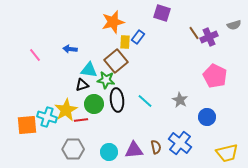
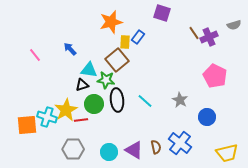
orange star: moved 2 px left
blue arrow: rotated 40 degrees clockwise
brown square: moved 1 px right, 1 px up
purple triangle: rotated 36 degrees clockwise
